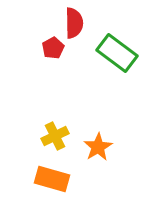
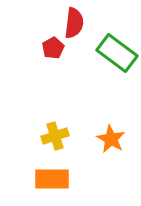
red semicircle: rotated 8 degrees clockwise
yellow cross: rotated 8 degrees clockwise
orange star: moved 13 px right, 8 px up; rotated 12 degrees counterclockwise
orange rectangle: rotated 16 degrees counterclockwise
